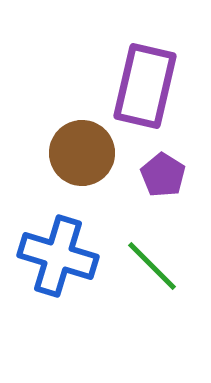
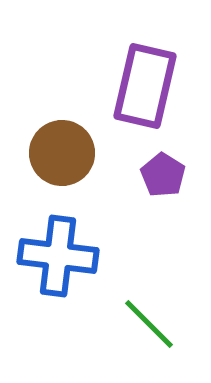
brown circle: moved 20 px left
blue cross: rotated 10 degrees counterclockwise
green line: moved 3 px left, 58 px down
